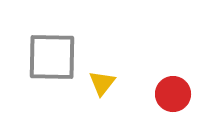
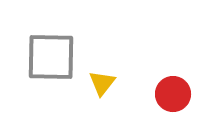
gray square: moved 1 px left
